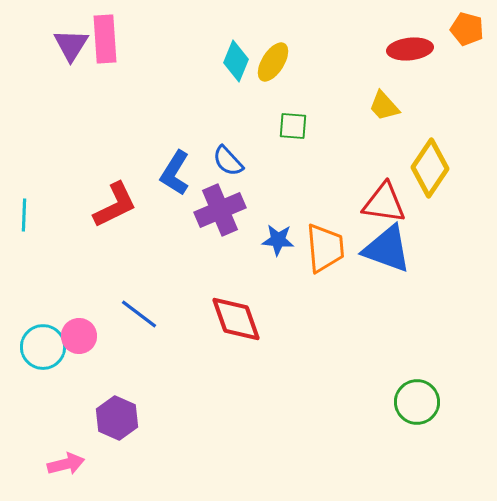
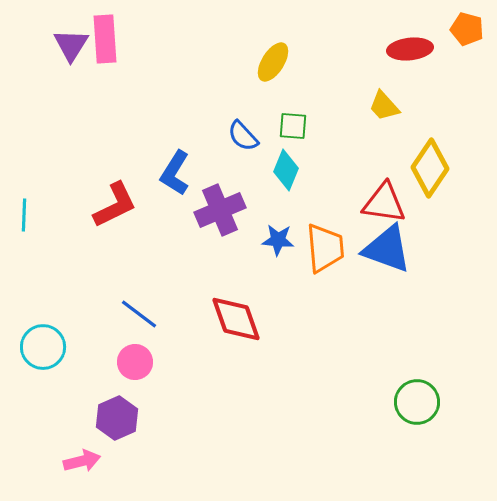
cyan diamond: moved 50 px right, 109 px down
blue semicircle: moved 15 px right, 25 px up
pink circle: moved 56 px right, 26 px down
purple hexagon: rotated 12 degrees clockwise
pink arrow: moved 16 px right, 3 px up
